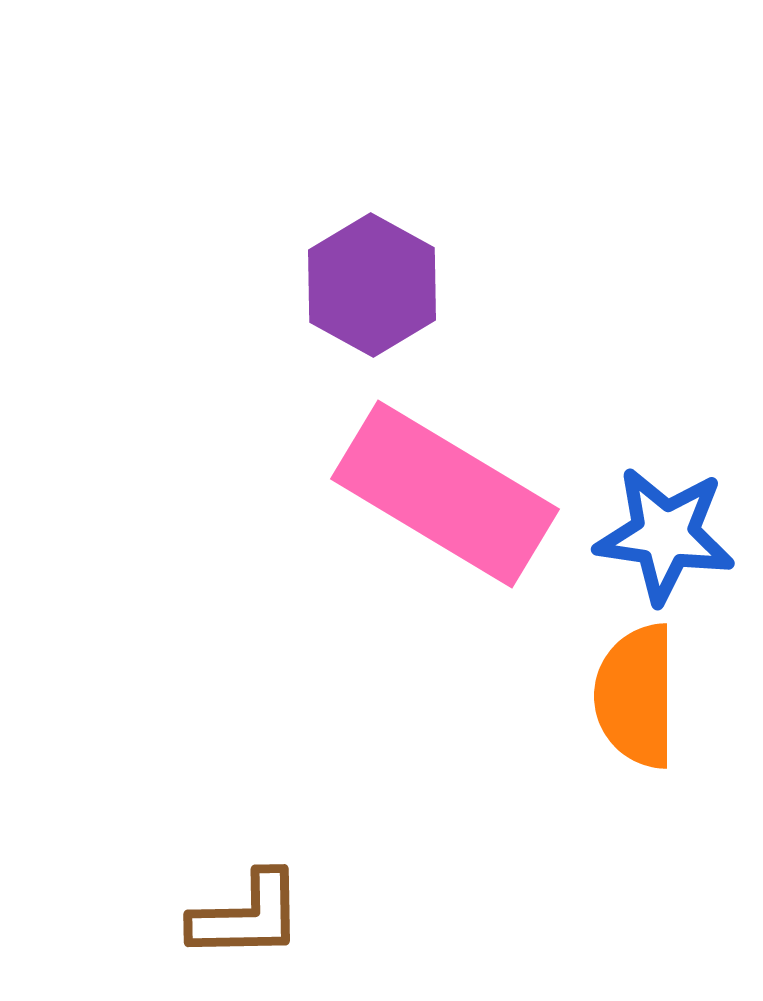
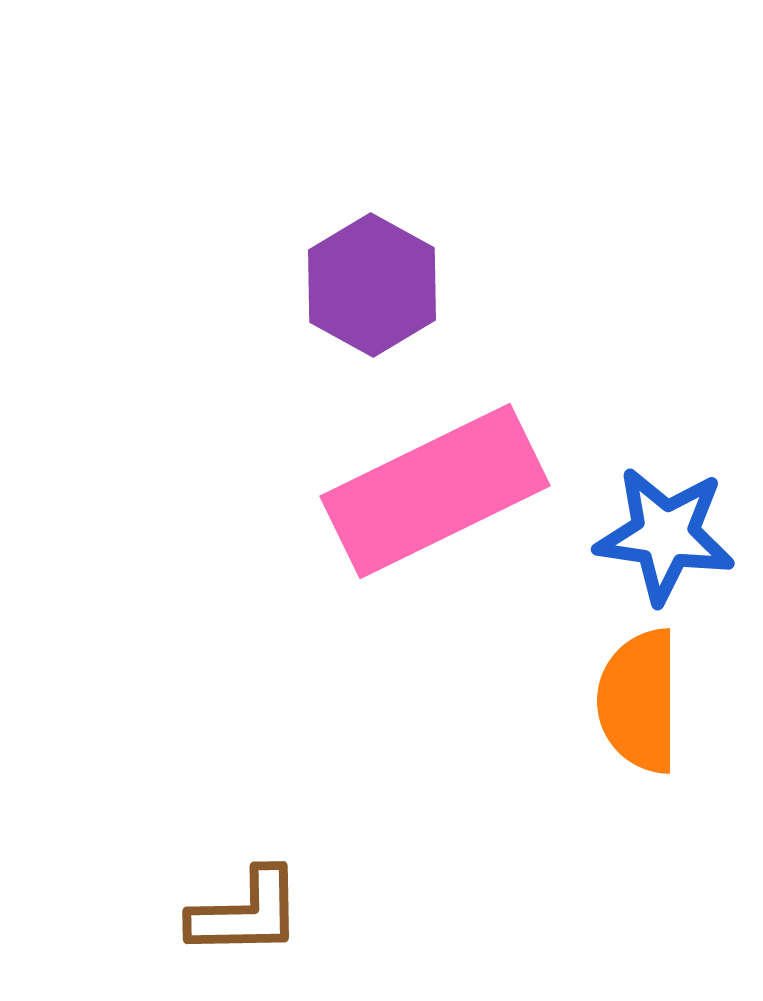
pink rectangle: moved 10 px left, 3 px up; rotated 57 degrees counterclockwise
orange semicircle: moved 3 px right, 5 px down
brown L-shape: moved 1 px left, 3 px up
